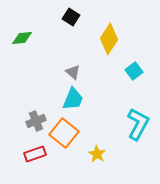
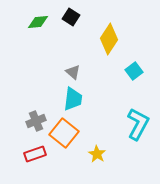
green diamond: moved 16 px right, 16 px up
cyan trapezoid: rotated 15 degrees counterclockwise
